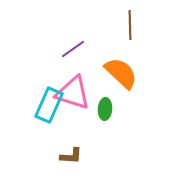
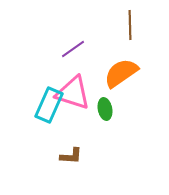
orange semicircle: rotated 78 degrees counterclockwise
green ellipse: rotated 15 degrees counterclockwise
